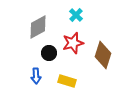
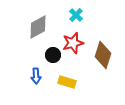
black circle: moved 4 px right, 2 px down
yellow rectangle: moved 1 px down
